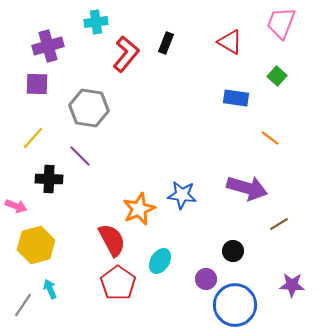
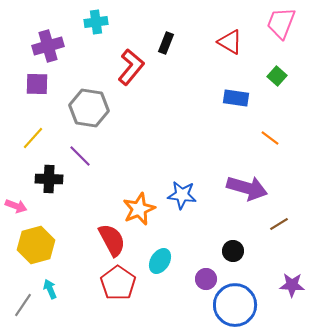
red L-shape: moved 5 px right, 13 px down
